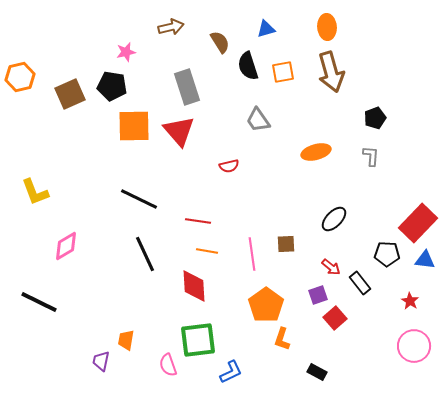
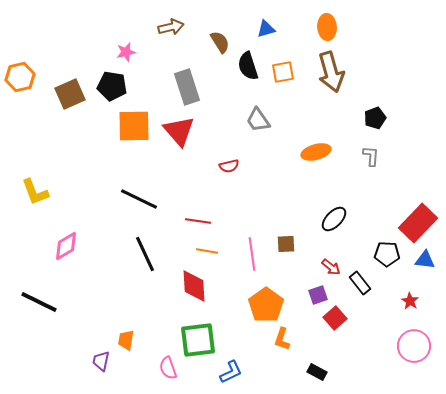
pink semicircle at (168, 365): moved 3 px down
